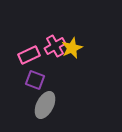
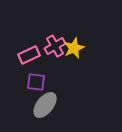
yellow star: moved 2 px right
purple square: moved 1 px right, 2 px down; rotated 12 degrees counterclockwise
gray ellipse: rotated 12 degrees clockwise
